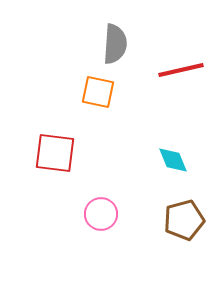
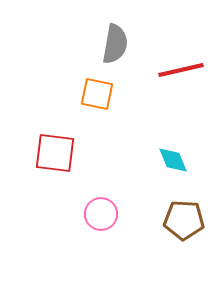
gray semicircle: rotated 6 degrees clockwise
orange square: moved 1 px left, 2 px down
brown pentagon: rotated 18 degrees clockwise
